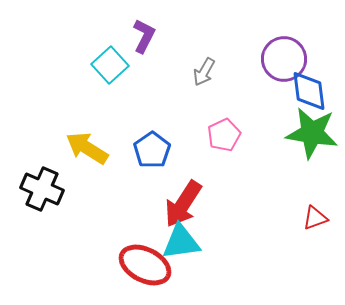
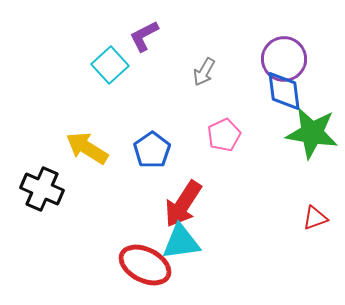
purple L-shape: rotated 144 degrees counterclockwise
blue diamond: moved 25 px left
